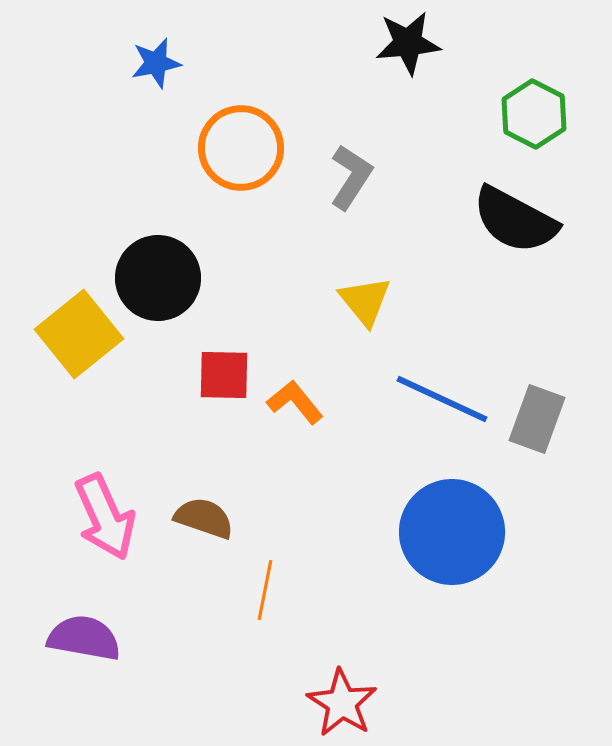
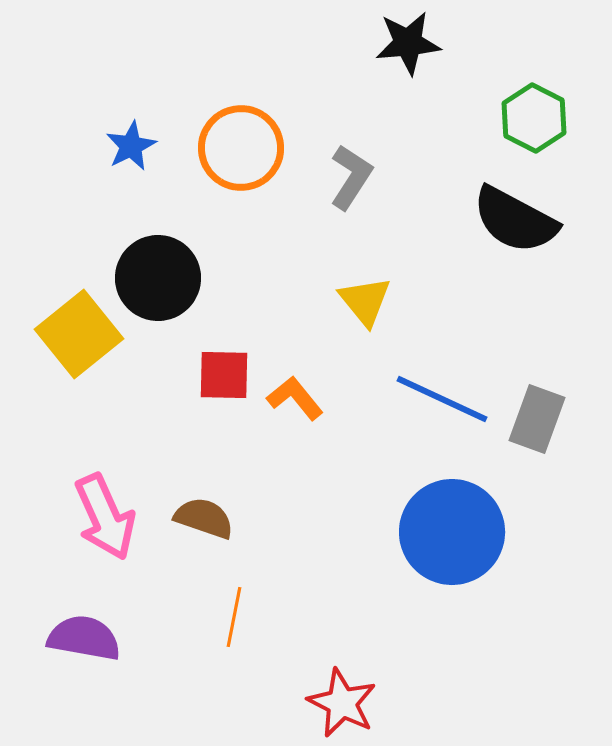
blue star: moved 25 px left, 83 px down; rotated 15 degrees counterclockwise
green hexagon: moved 4 px down
orange L-shape: moved 4 px up
orange line: moved 31 px left, 27 px down
red star: rotated 6 degrees counterclockwise
